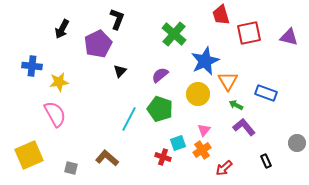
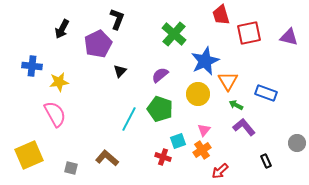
cyan square: moved 2 px up
red arrow: moved 4 px left, 3 px down
